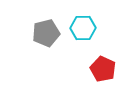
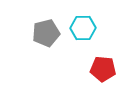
red pentagon: rotated 20 degrees counterclockwise
